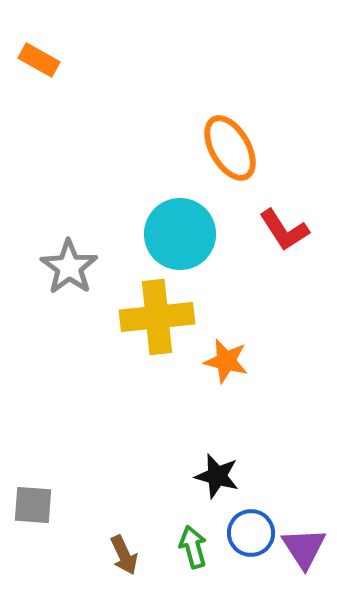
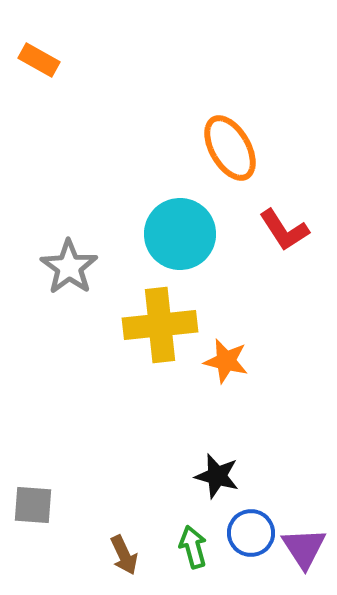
yellow cross: moved 3 px right, 8 px down
